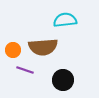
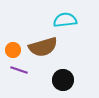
brown semicircle: rotated 12 degrees counterclockwise
purple line: moved 6 px left
